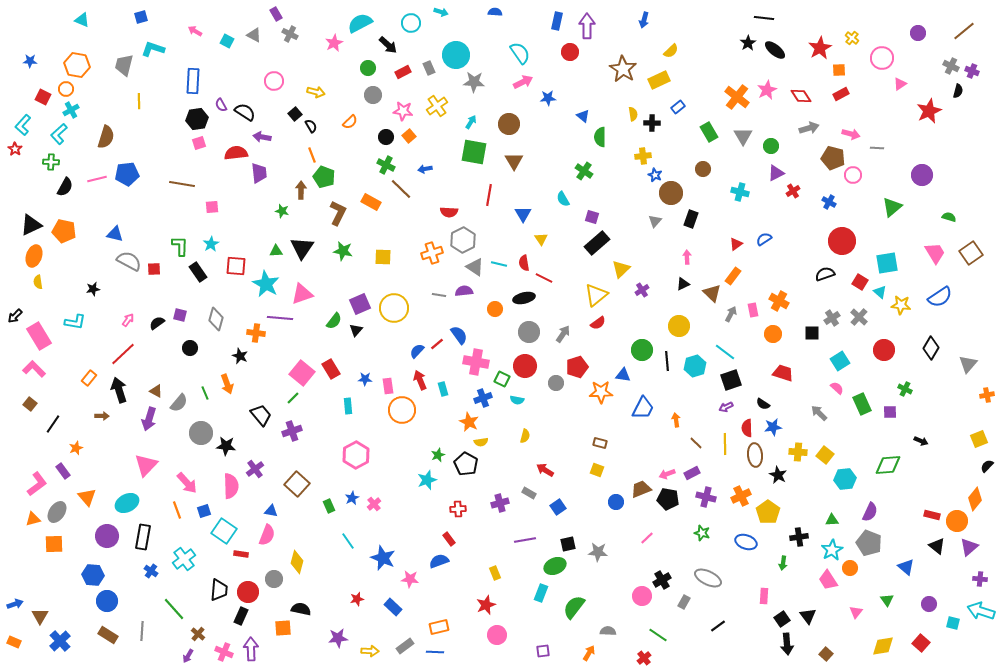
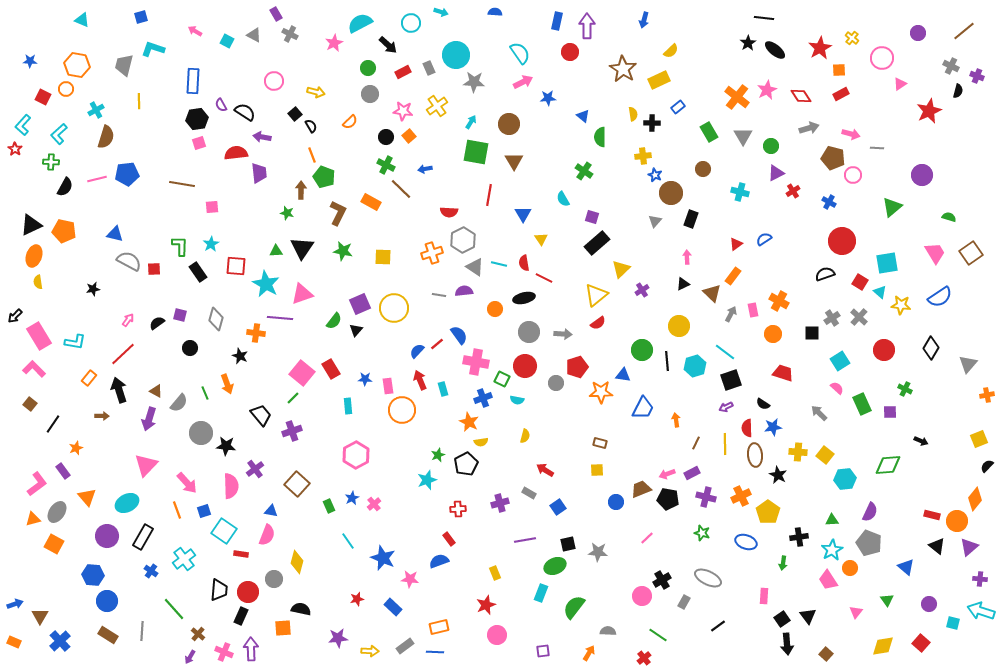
purple cross at (972, 71): moved 5 px right, 5 px down
gray circle at (373, 95): moved 3 px left, 1 px up
cyan cross at (71, 110): moved 25 px right
green square at (474, 152): moved 2 px right
green star at (282, 211): moved 5 px right, 2 px down
cyan L-shape at (75, 322): moved 20 px down
gray arrow at (563, 334): rotated 60 degrees clockwise
brown line at (696, 443): rotated 72 degrees clockwise
black pentagon at (466, 464): rotated 15 degrees clockwise
yellow square at (597, 470): rotated 24 degrees counterclockwise
black rectangle at (143, 537): rotated 20 degrees clockwise
orange square at (54, 544): rotated 30 degrees clockwise
purple arrow at (188, 656): moved 2 px right, 1 px down
